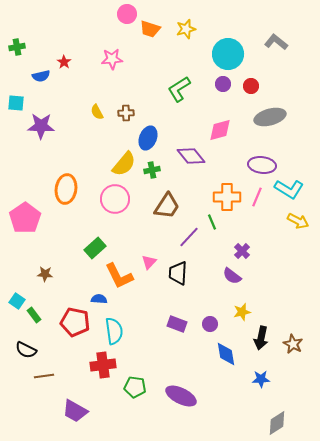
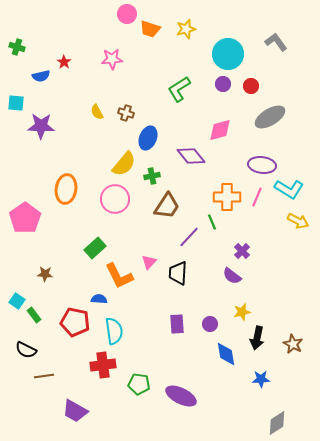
gray L-shape at (276, 42): rotated 15 degrees clockwise
green cross at (17, 47): rotated 28 degrees clockwise
brown cross at (126, 113): rotated 21 degrees clockwise
gray ellipse at (270, 117): rotated 16 degrees counterclockwise
green cross at (152, 170): moved 6 px down
purple rectangle at (177, 324): rotated 66 degrees clockwise
black arrow at (261, 338): moved 4 px left
green pentagon at (135, 387): moved 4 px right, 3 px up
